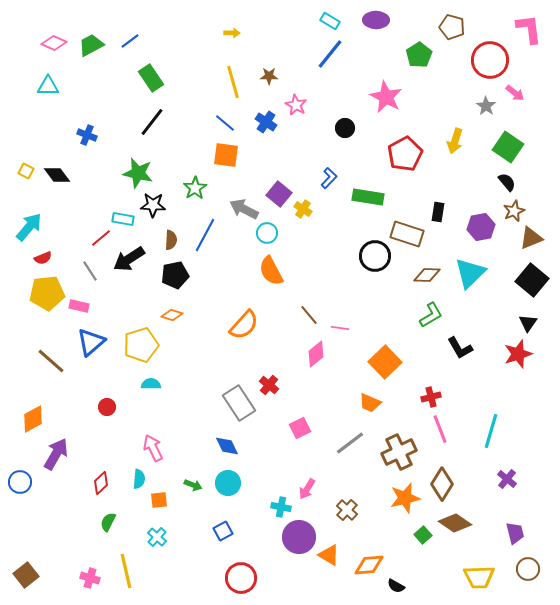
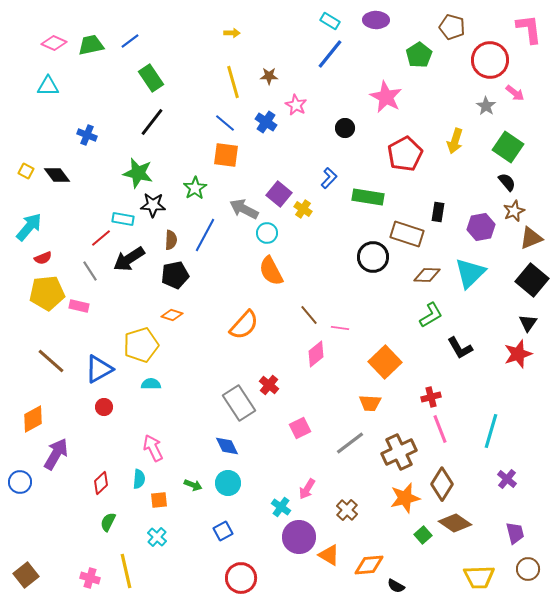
green trapezoid at (91, 45): rotated 16 degrees clockwise
black circle at (375, 256): moved 2 px left, 1 px down
blue triangle at (91, 342): moved 8 px right, 27 px down; rotated 12 degrees clockwise
orange trapezoid at (370, 403): rotated 20 degrees counterclockwise
red circle at (107, 407): moved 3 px left
cyan cross at (281, 507): rotated 24 degrees clockwise
